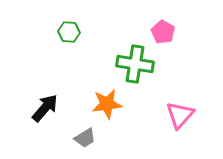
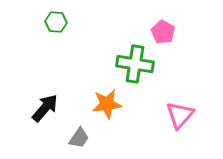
green hexagon: moved 13 px left, 10 px up
gray trapezoid: moved 6 px left; rotated 25 degrees counterclockwise
